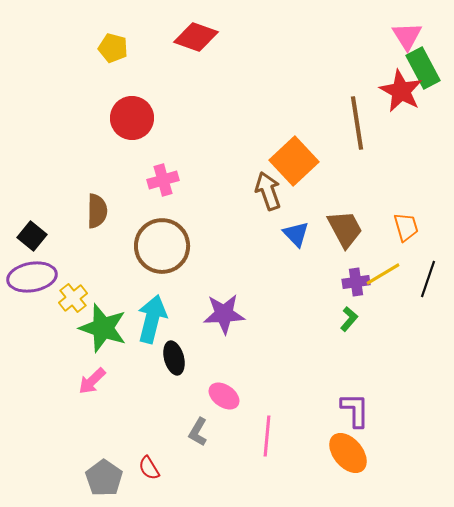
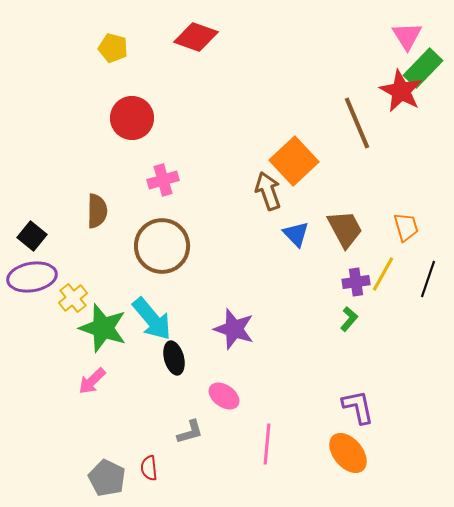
green rectangle: rotated 72 degrees clockwise
brown line: rotated 14 degrees counterclockwise
yellow line: rotated 30 degrees counterclockwise
purple star: moved 10 px right, 15 px down; rotated 21 degrees clockwise
cyan arrow: rotated 126 degrees clockwise
purple L-shape: moved 3 px right, 3 px up; rotated 12 degrees counterclockwise
gray L-shape: moved 8 px left; rotated 136 degrees counterclockwise
pink line: moved 8 px down
red semicircle: rotated 25 degrees clockwise
gray pentagon: moved 3 px right; rotated 9 degrees counterclockwise
